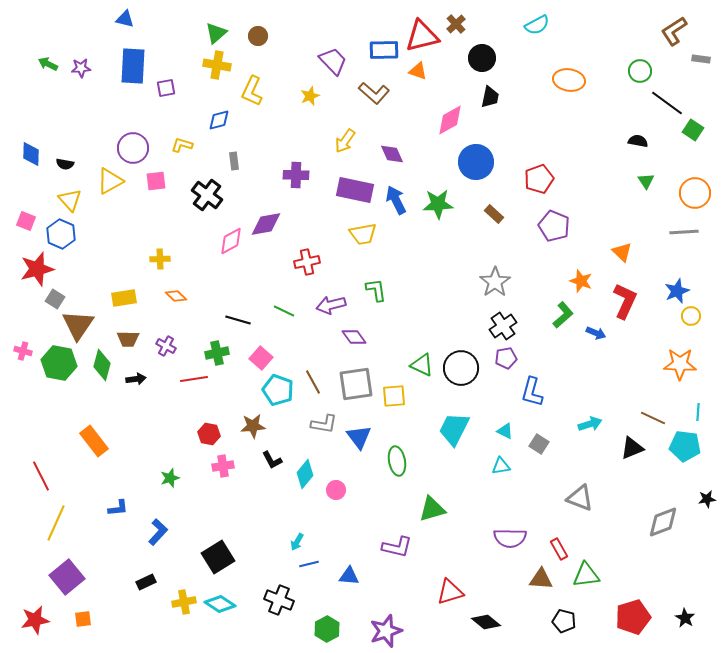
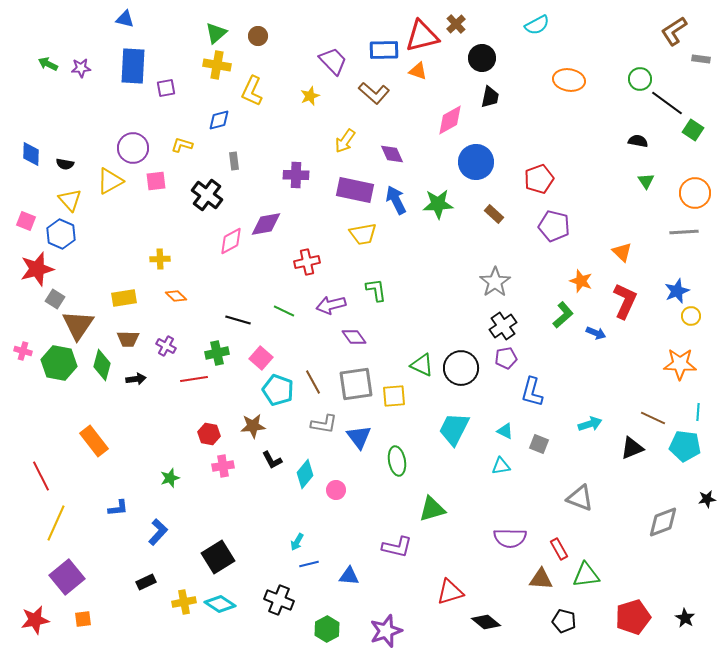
green circle at (640, 71): moved 8 px down
purple pentagon at (554, 226): rotated 8 degrees counterclockwise
gray square at (539, 444): rotated 12 degrees counterclockwise
